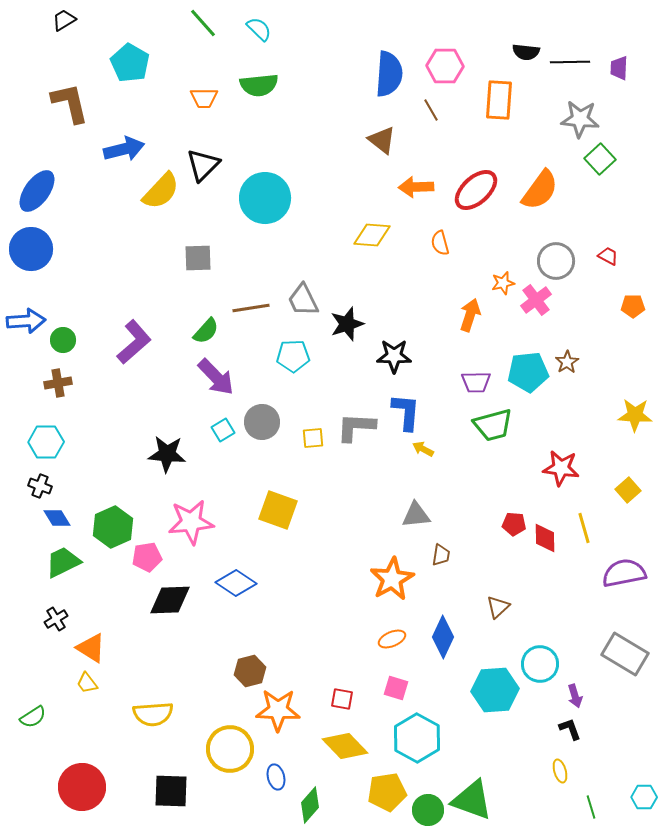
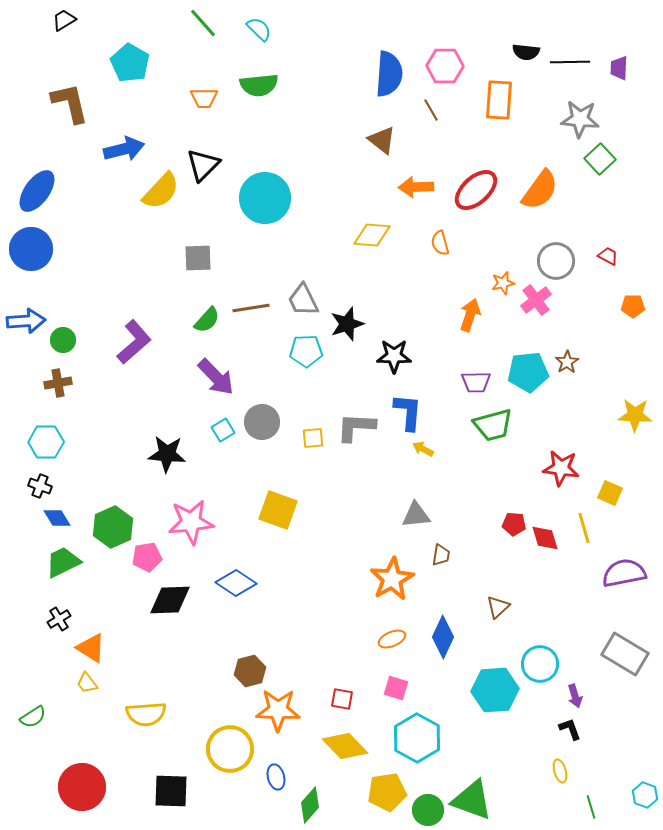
green semicircle at (206, 331): moved 1 px right, 11 px up
cyan pentagon at (293, 356): moved 13 px right, 5 px up
blue L-shape at (406, 412): moved 2 px right
yellow square at (628, 490): moved 18 px left, 3 px down; rotated 25 degrees counterclockwise
red diamond at (545, 538): rotated 16 degrees counterclockwise
black cross at (56, 619): moved 3 px right
yellow semicircle at (153, 714): moved 7 px left
cyan hexagon at (644, 797): moved 1 px right, 2 px up; rotated 20 degrees clockwise
